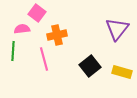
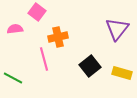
pink square: moved 1 px up
pink semicircle: moved 7 px left
orange cross: moved 1 px right, 2 px down
green line: moved 27 px down; rotated 66 degrees counterclockwise
yellow rectangle: moved 1 px down
